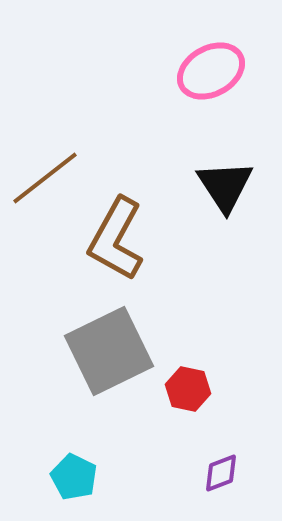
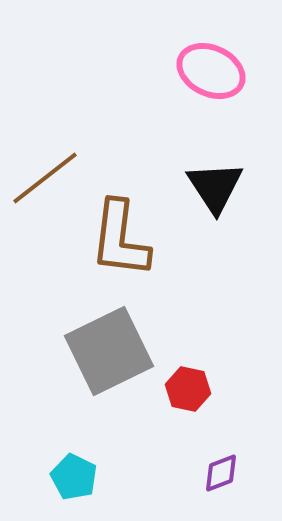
pink ellipse: rotated 54 degrees clockwise
black triangle: moved 10 px left, 1 px down
brown L-shape: moved 4 px right; rotated 22 degrees counterclockwise
